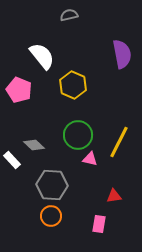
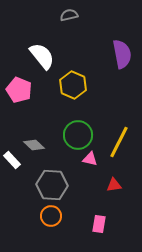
red triangle: moved 11 px up
